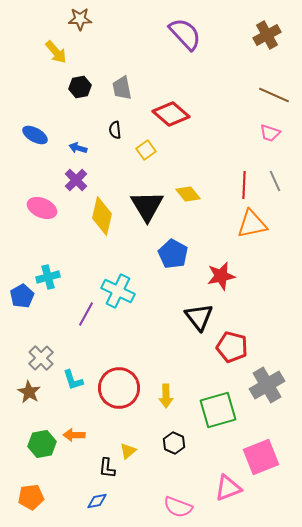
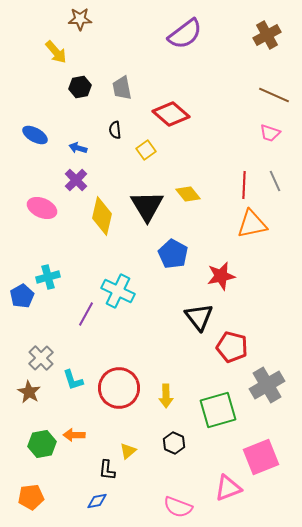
purple semicircle at (185, 34): rotated 96 degrees clockwise
black L-shape at (107, 468): moved 2 px down
